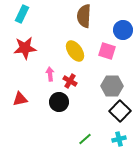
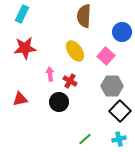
blue circle: moved 1 px left, 2 px down
pink square: moved 1 px left, 5 px down; rotated 24 degrees clockwise
